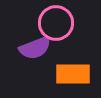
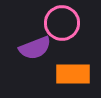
pink circle: moved 6 px right
